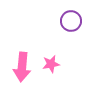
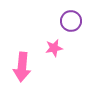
pink star: moved 3 px right, 16 px up
